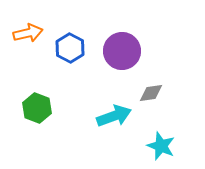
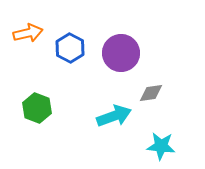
purple circle: moved 1 px left, 2 px down
cyan star: rotated 16 degrees counterclockwise
